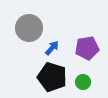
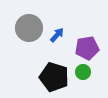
blue arrow: moved 5 px right, 13 px up
black pentagon: moved 2 px right
green circle: moved 10 px up
